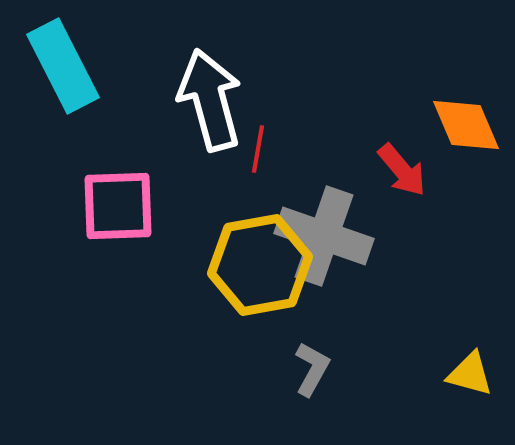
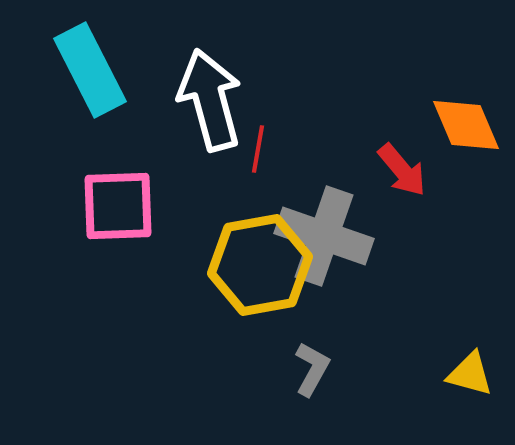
cyan rectangle: moved 27 px right, 4 px down
